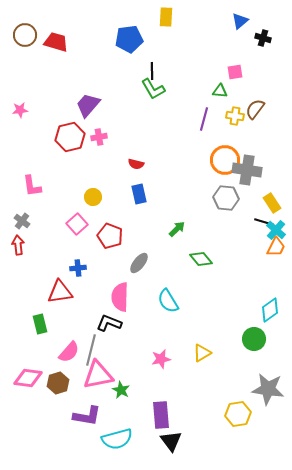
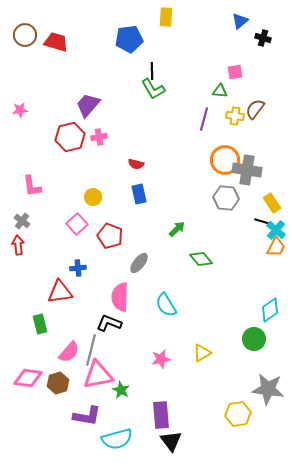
cyan semicircle at (168, 301): moved 2 px left, 4 px down
